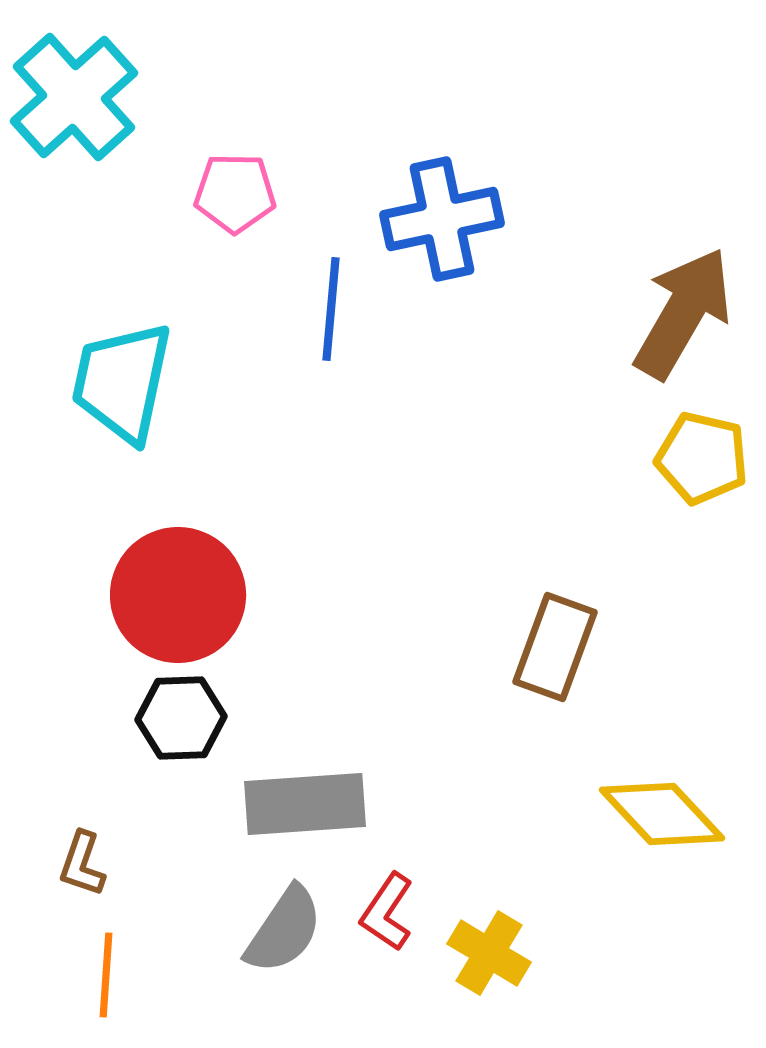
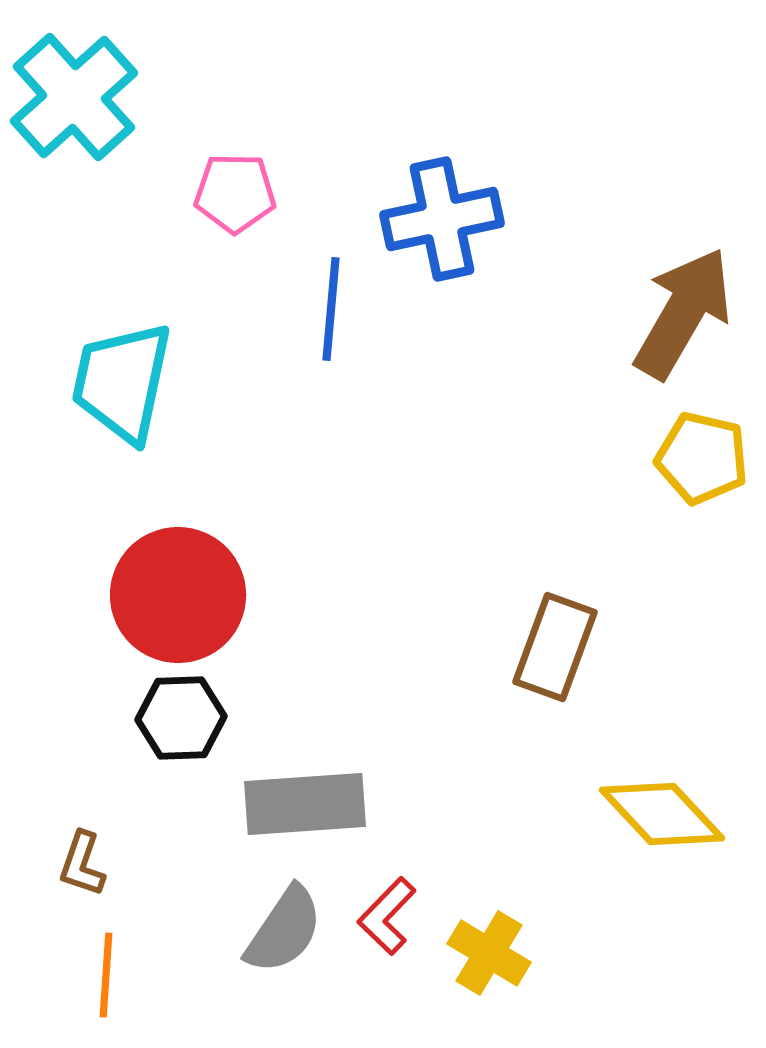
red L-shape: moved 4 px down; rotated 10 degrees clockwise
